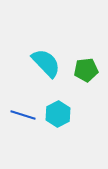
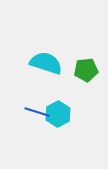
cyan semicircle: rotated 28 degrees counterclockwise
blue line: moved 14 px right, 3 px up
